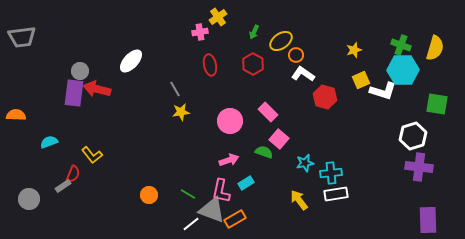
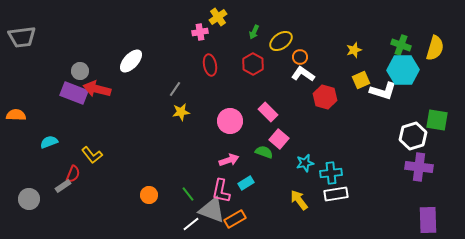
orange circle at (296, 55): moved 4 px right, 2 px down
gray line at (175, 89): rotated 63 degrees clockwise
purple rectangle at (74, 93): rotated 76 degrees counterclockwise
green square at (437, 104): moved 16 px down
green line at (188, 194): rotated 21 degrees clockwise
